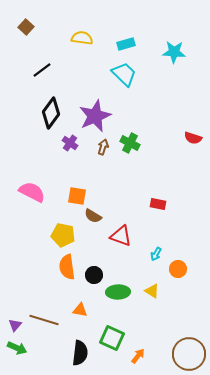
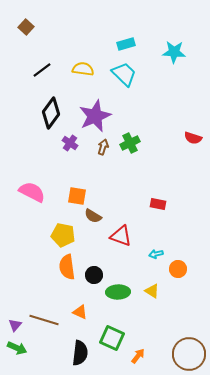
yellow semicircle: moved 1 px right, 31 px down
green cross: rotated 36 degrees clockwise
cyan arrow: rotated 48 degrees clockwise
orange triangle: moved 2 px down; rotated 14 degrees clockwise
